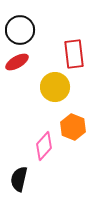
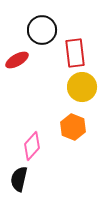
black circle: moved 22 px right
red rectangle: moved 1 px right, 1 px up
red ellipse: moved 2 px up
yellow circle: moved 27 px right
pink diamond: moved 12 px left
